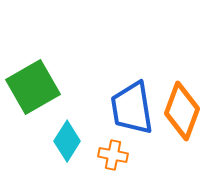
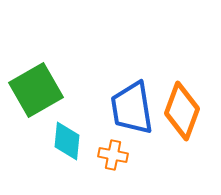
green square: moved 3 px right, 3 px down
cyan diamond: rotated 27 degrees counterclockwise
